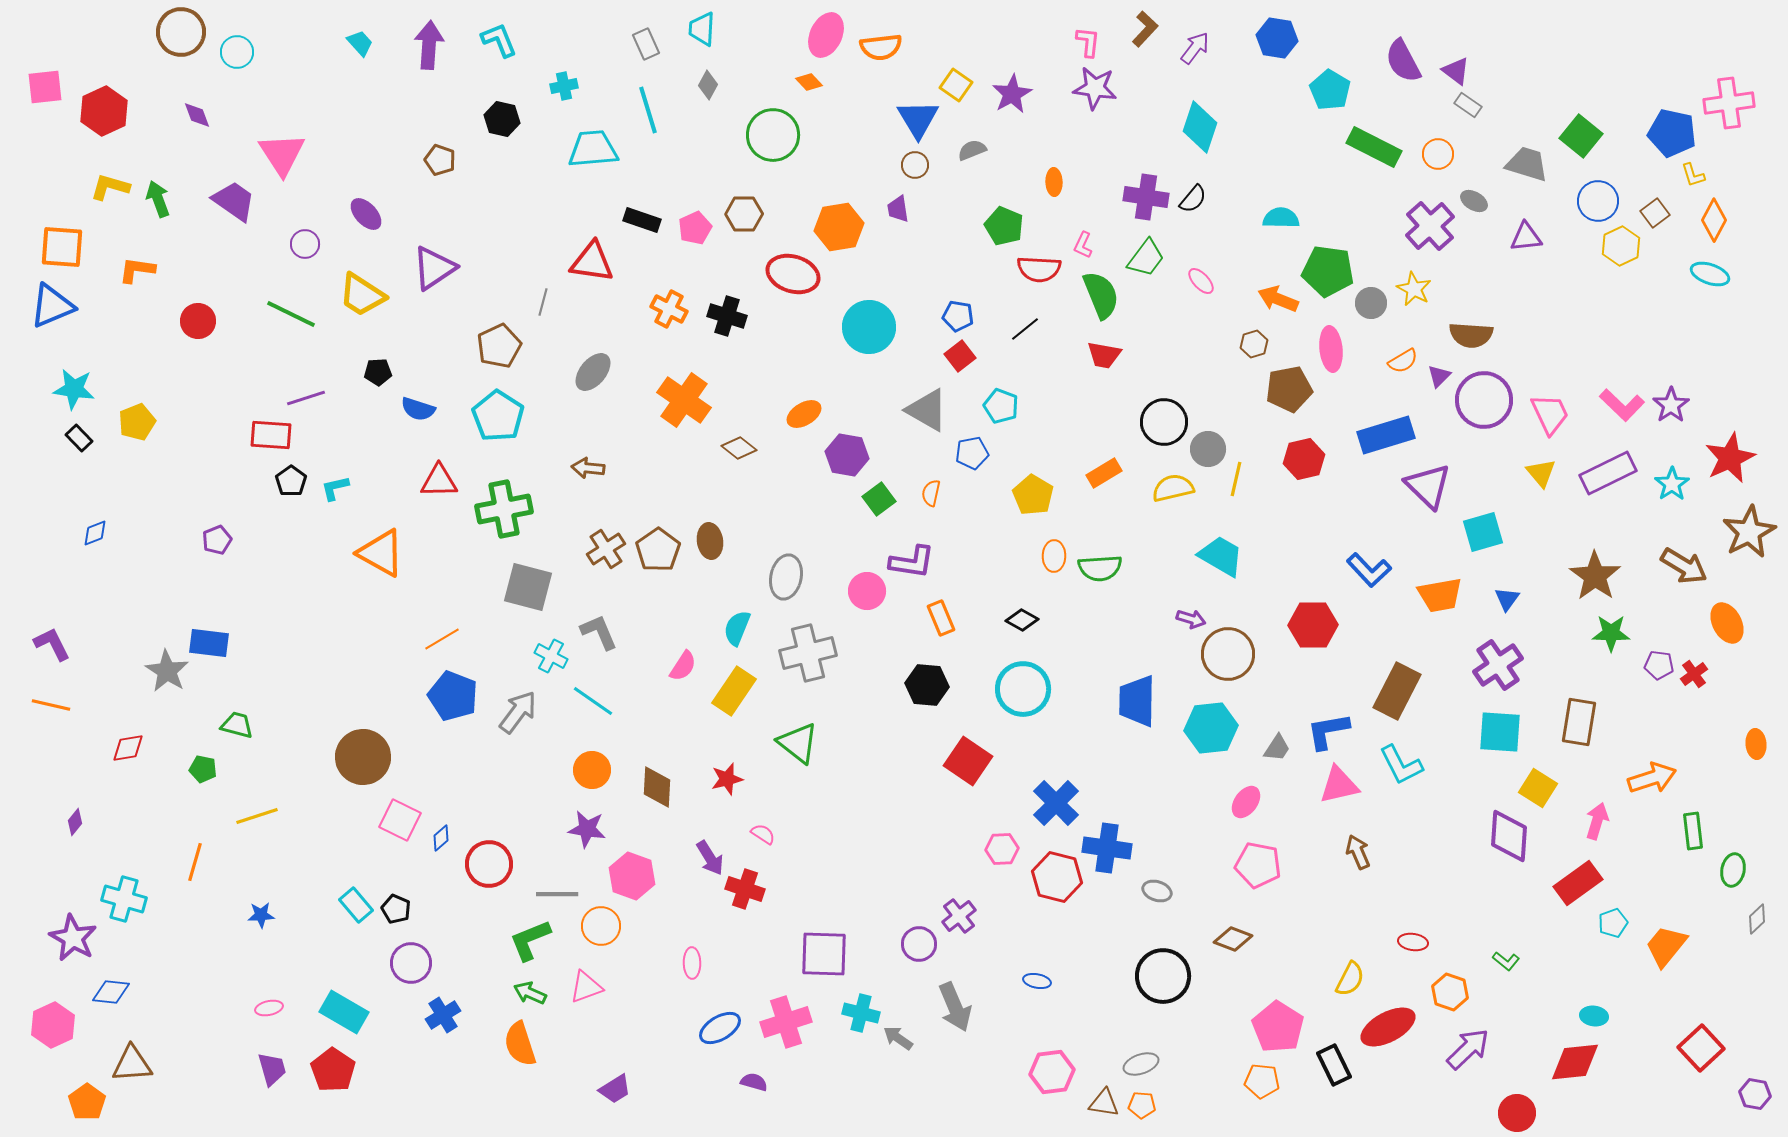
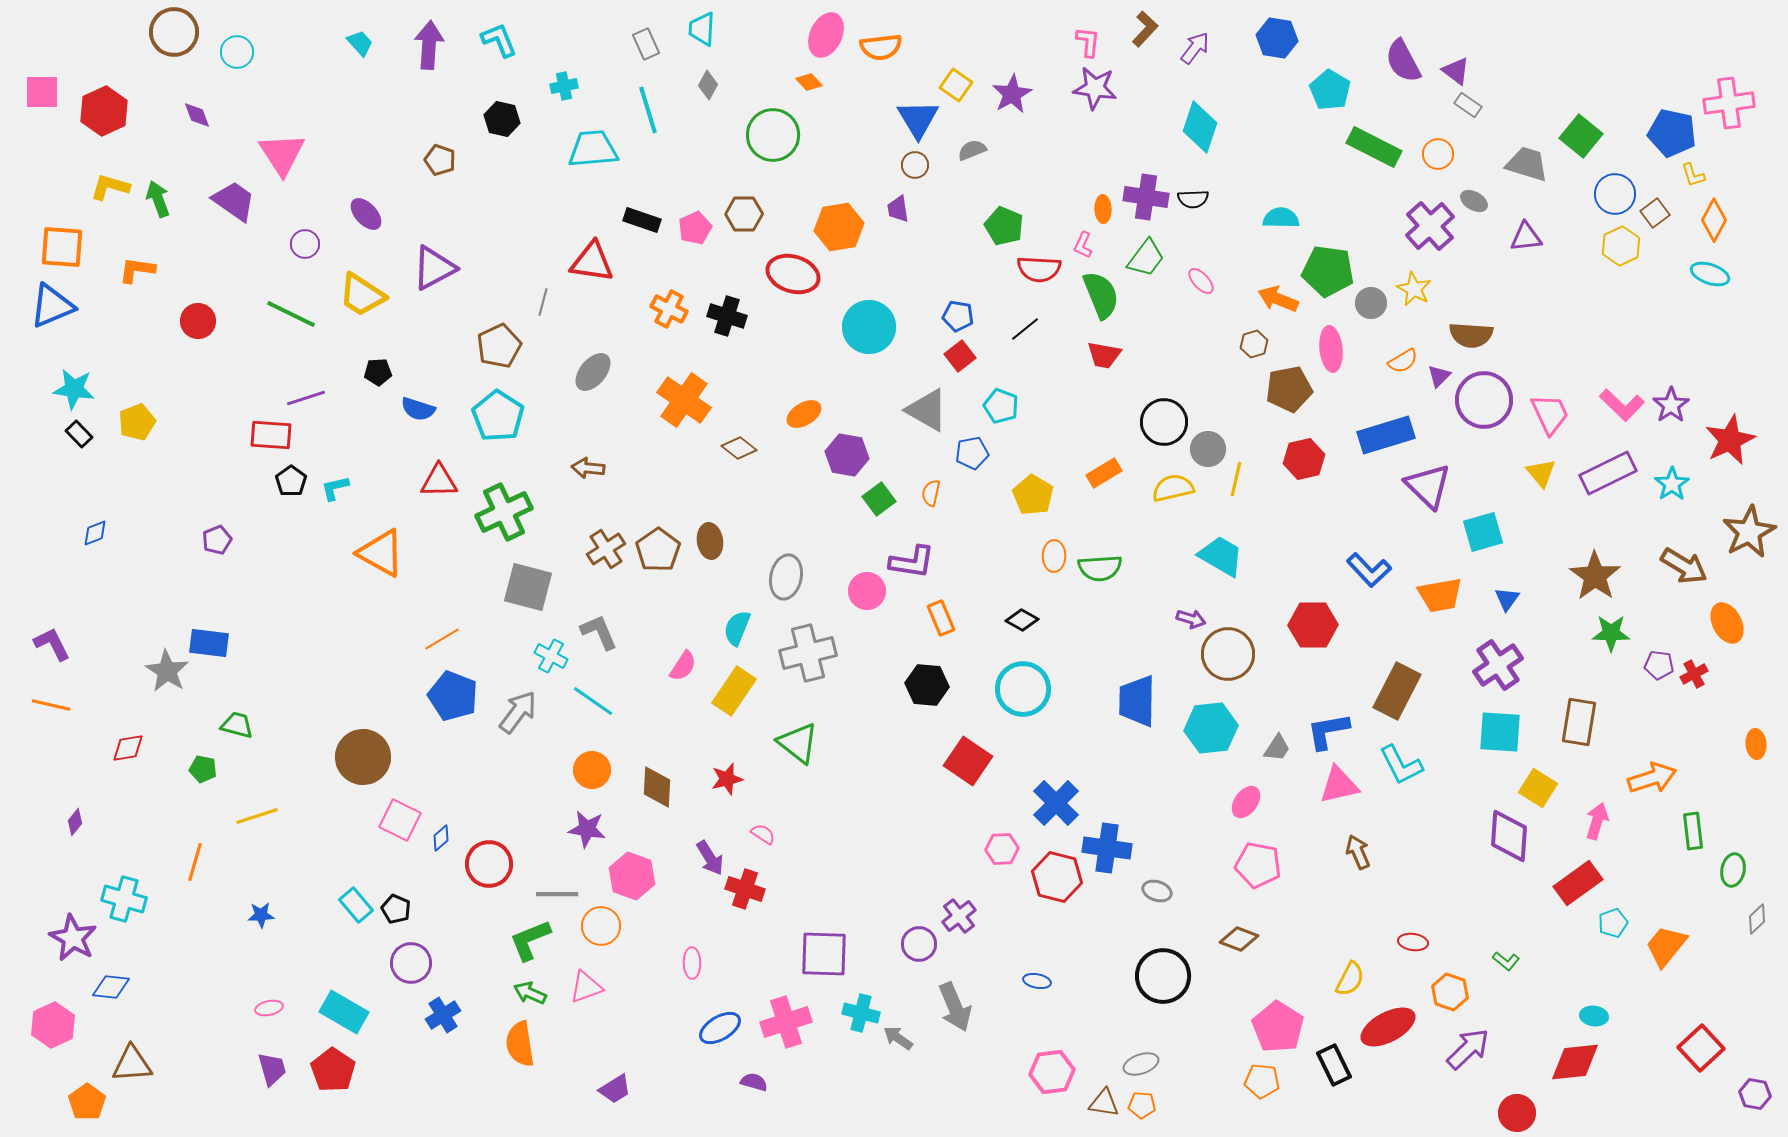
brown circle at (181, 32): moved 7 px left
pink square at (45, 87): moved 3 px left, 5 px down; rotated 6 degrees clockwise
orange ellipse at (1054, 182): moved 49 px right, 27 px down
black semicircle at (1193, 199): rotated 48 degrees clockwise
blue circle at (1598, 201): moved 17 px right, 7 px up
purple triangle at (434, 268): rotated 6 degrees clockwise
black rectangle at (79, 438): moved 4 px up
red star at (1730, 458): moved 18 px up
green cross at (504, 509): moved 3 px down; rotated 14 degrees counterclockwise
red cross at (1694, 674): rotated 8 degrees clockwise
brown diamond at (1233, 939): moved 6 px right
blue diamond at (111, 992): moved 5 px up
orange semicircle at (520, 1044): rotated 9 degrees clockwise
